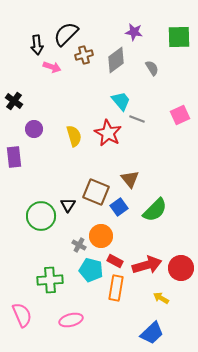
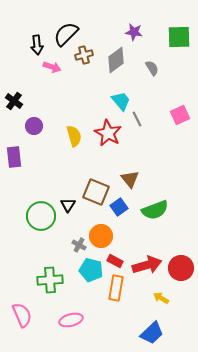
gray line: rotated 42 degrees clockwise
purple circle: moved 3 px up
green semicircle: rotated 24 degrees clockwise
